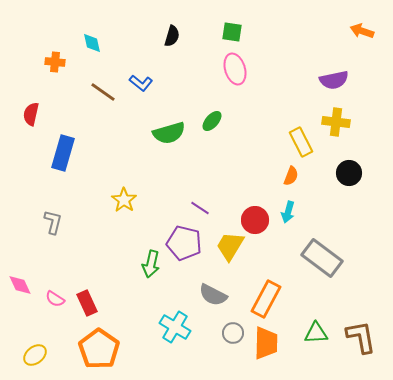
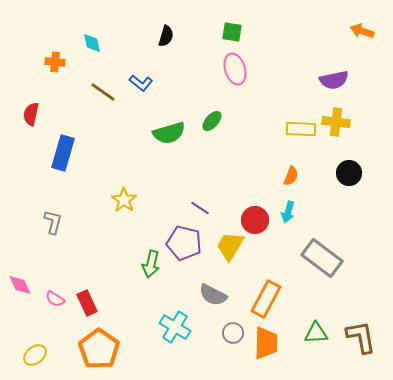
black semicircle: moved 6 px left
yellow rectangle: moved 13 px up; rotated 60 degrees counterclockwise
